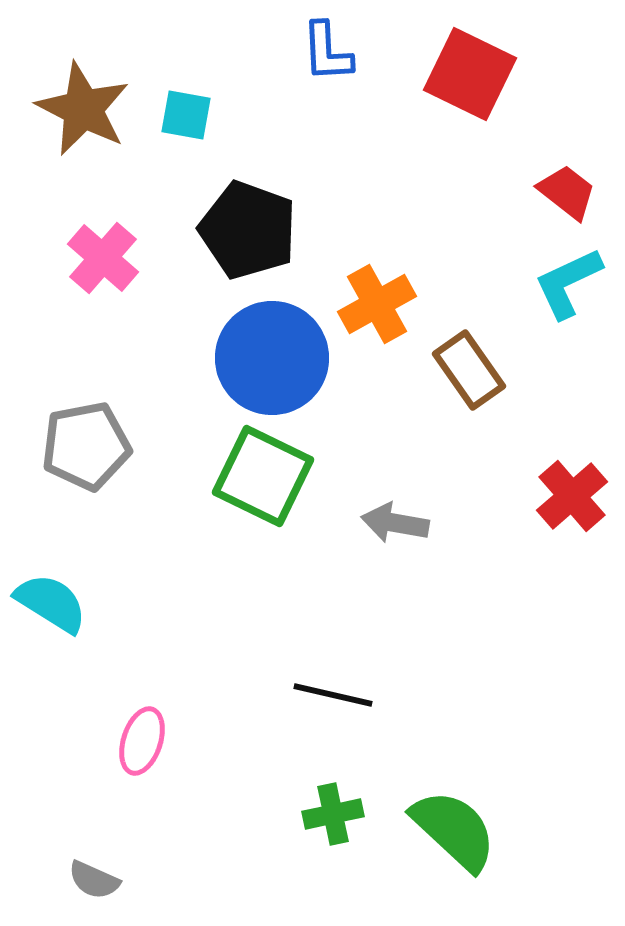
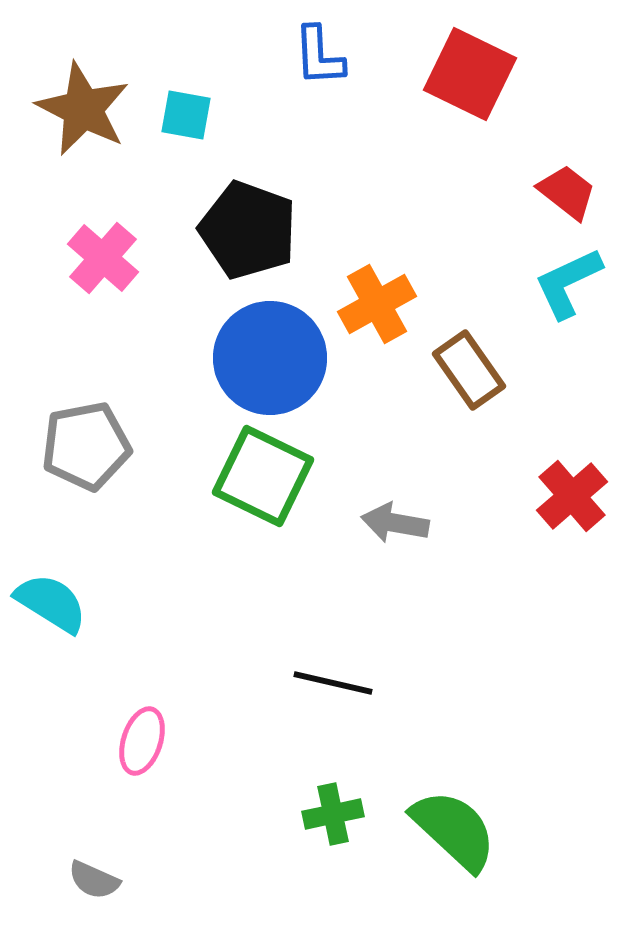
blue L-shape: moved 8 px left, 4 px down
blue circle: moved 2 px left
black line: moved 12 px up
